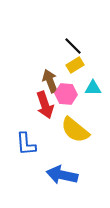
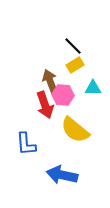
pink hexagon: moved 3 px left, 1 px down
